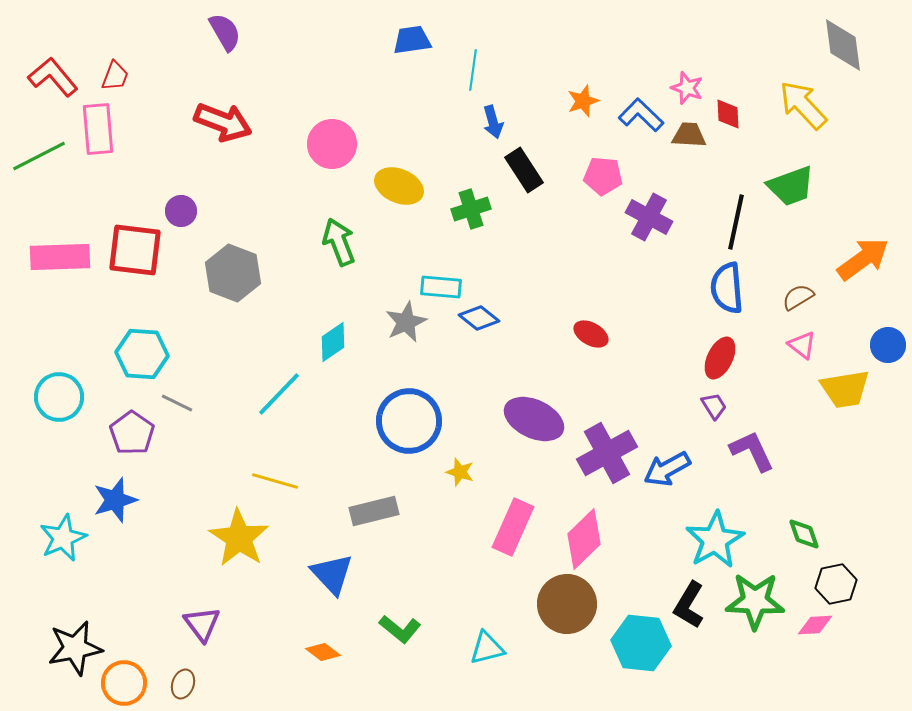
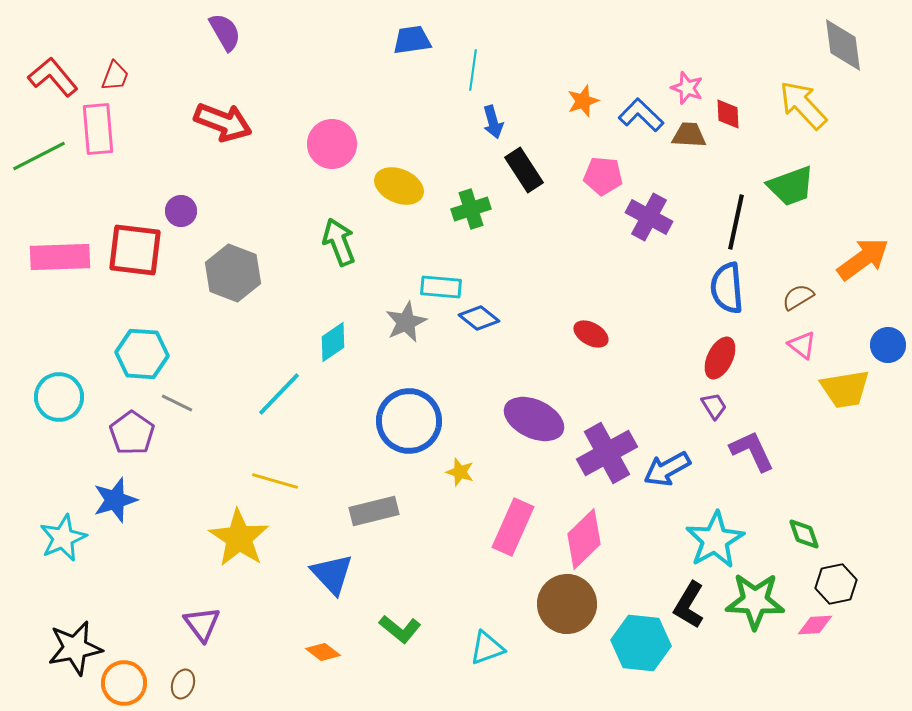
cyan triangle at (487, 648): rotated 6 degrees counterclockwise
